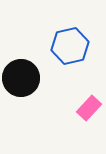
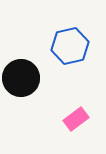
pink rectangle: moved 13 px left, 11 px down; rotated 10 degrees clockwise
